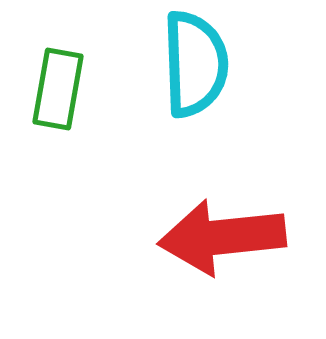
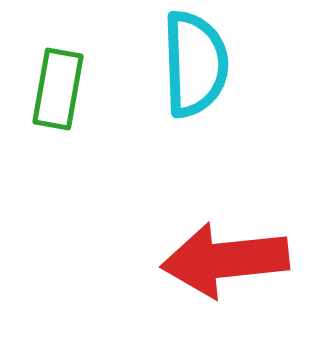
red arrow: moved 3 px right, 23 px down
